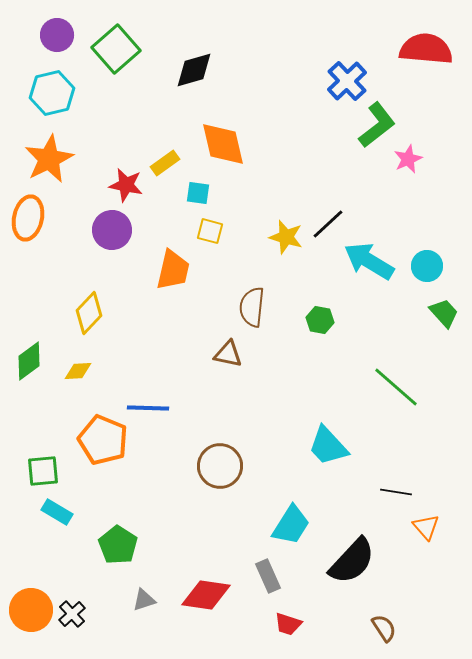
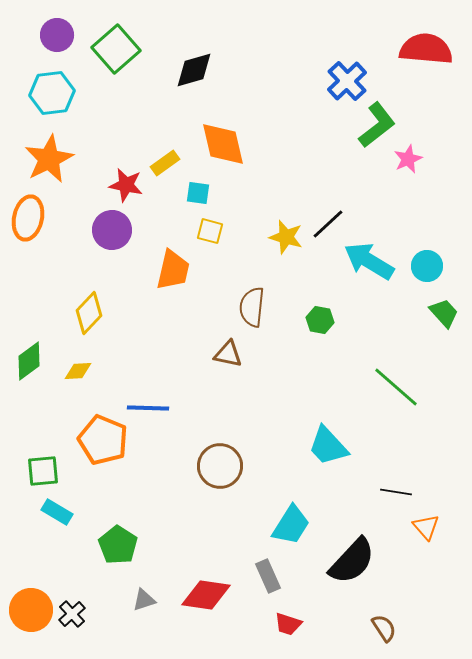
cyan hexagon at (52, 93): rotated 6 degrees clockwise
